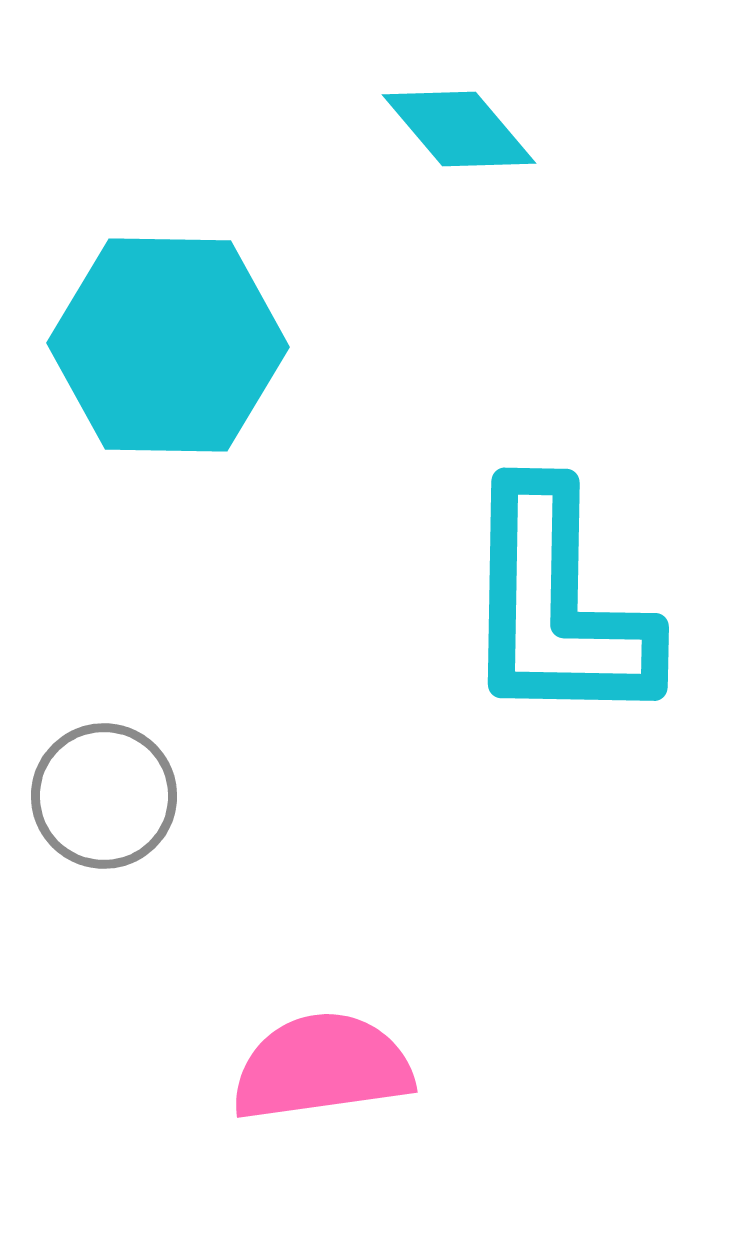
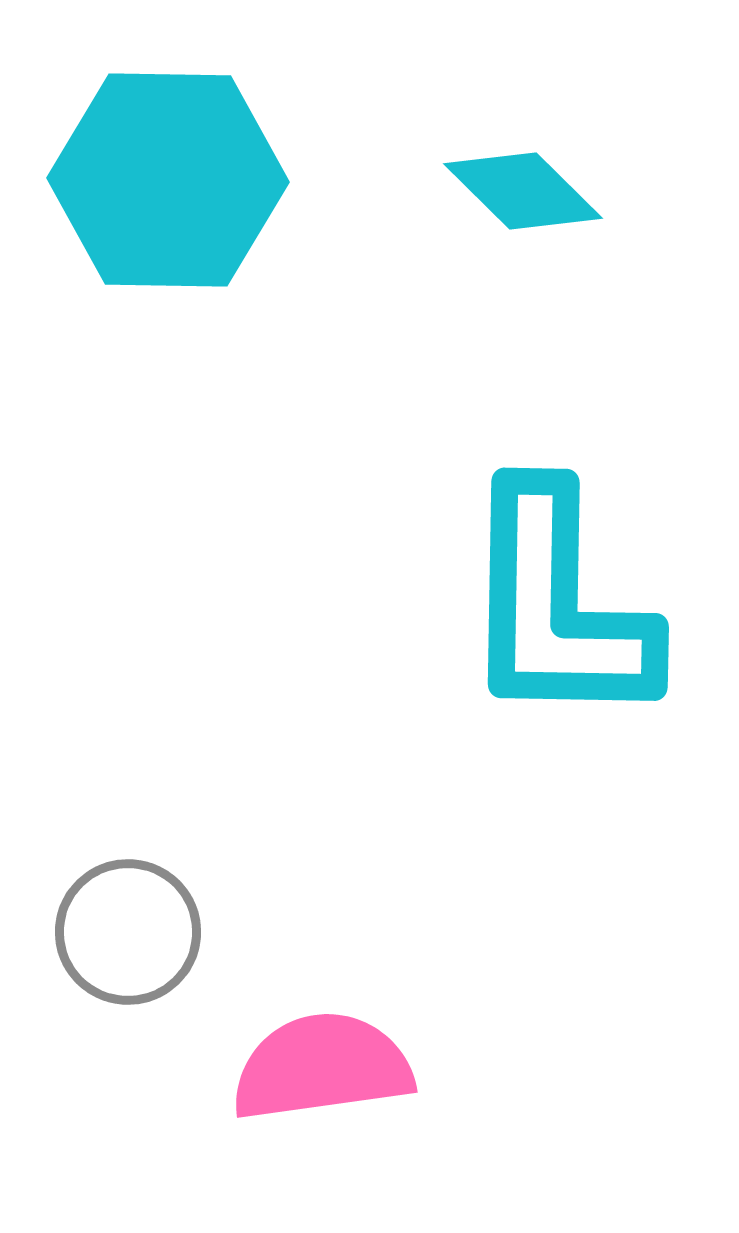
cyan diamond: moved 64 px right, 62 px down; rotated 5 degrees counterclockwise
cyan hexagon: moved 165 px up
gray circle: moved 24 px right, 136 px down
